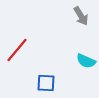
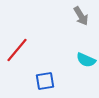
cyan semicircle: moved 1 px up
blue square: moved 1 px left, 2 px up; rotated 12 degrees counterclockwise
